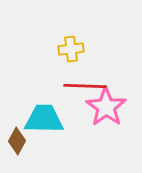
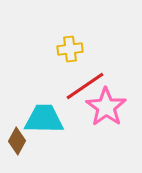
yellow cross: moved 1 px left
red line: rotated 36 degrees counterclockwise
